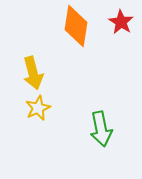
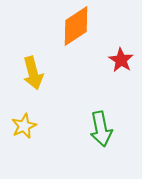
red star: moved 38 px down
orange diamond: rotated 48 degrees clockwise
yellow star: moved 14 px left, 18 px down
